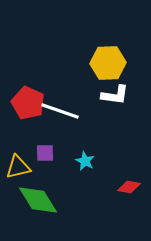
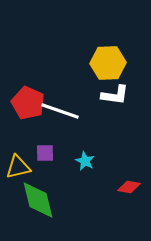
green diamond: rotated 18 degrees clockwise
